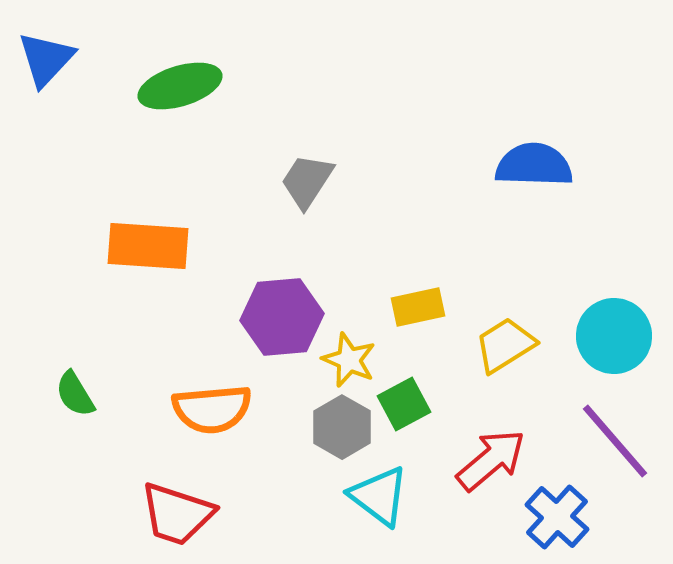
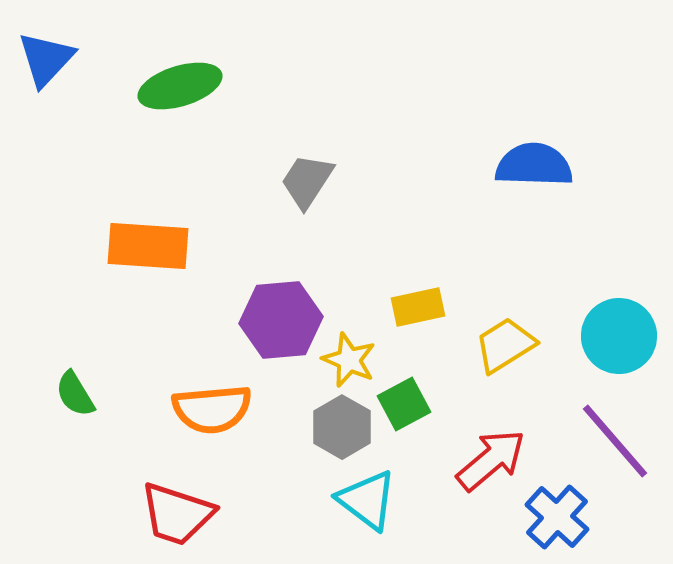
purple hexagon: moved 1 px left, 3 px down
cyan circle: moved 5 px right
cyan triangle: moved 12 px left, 4 px down
